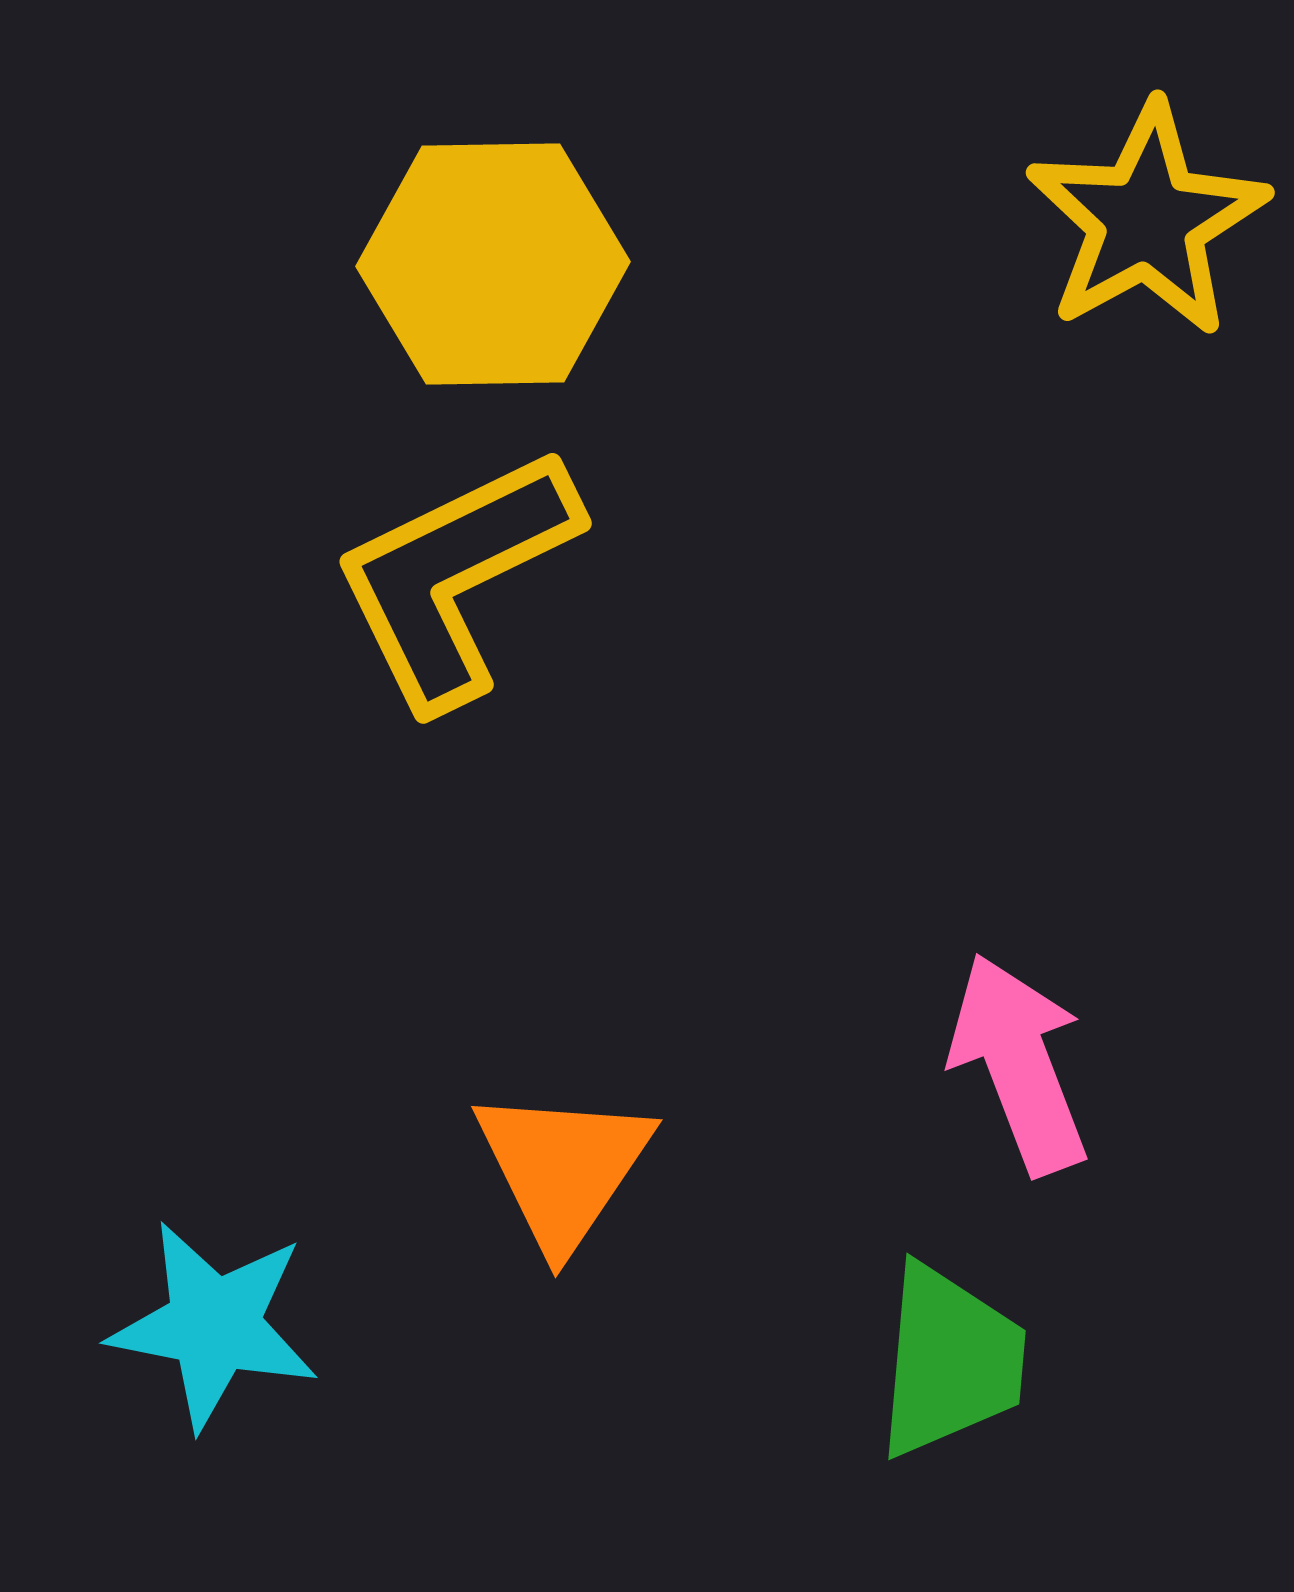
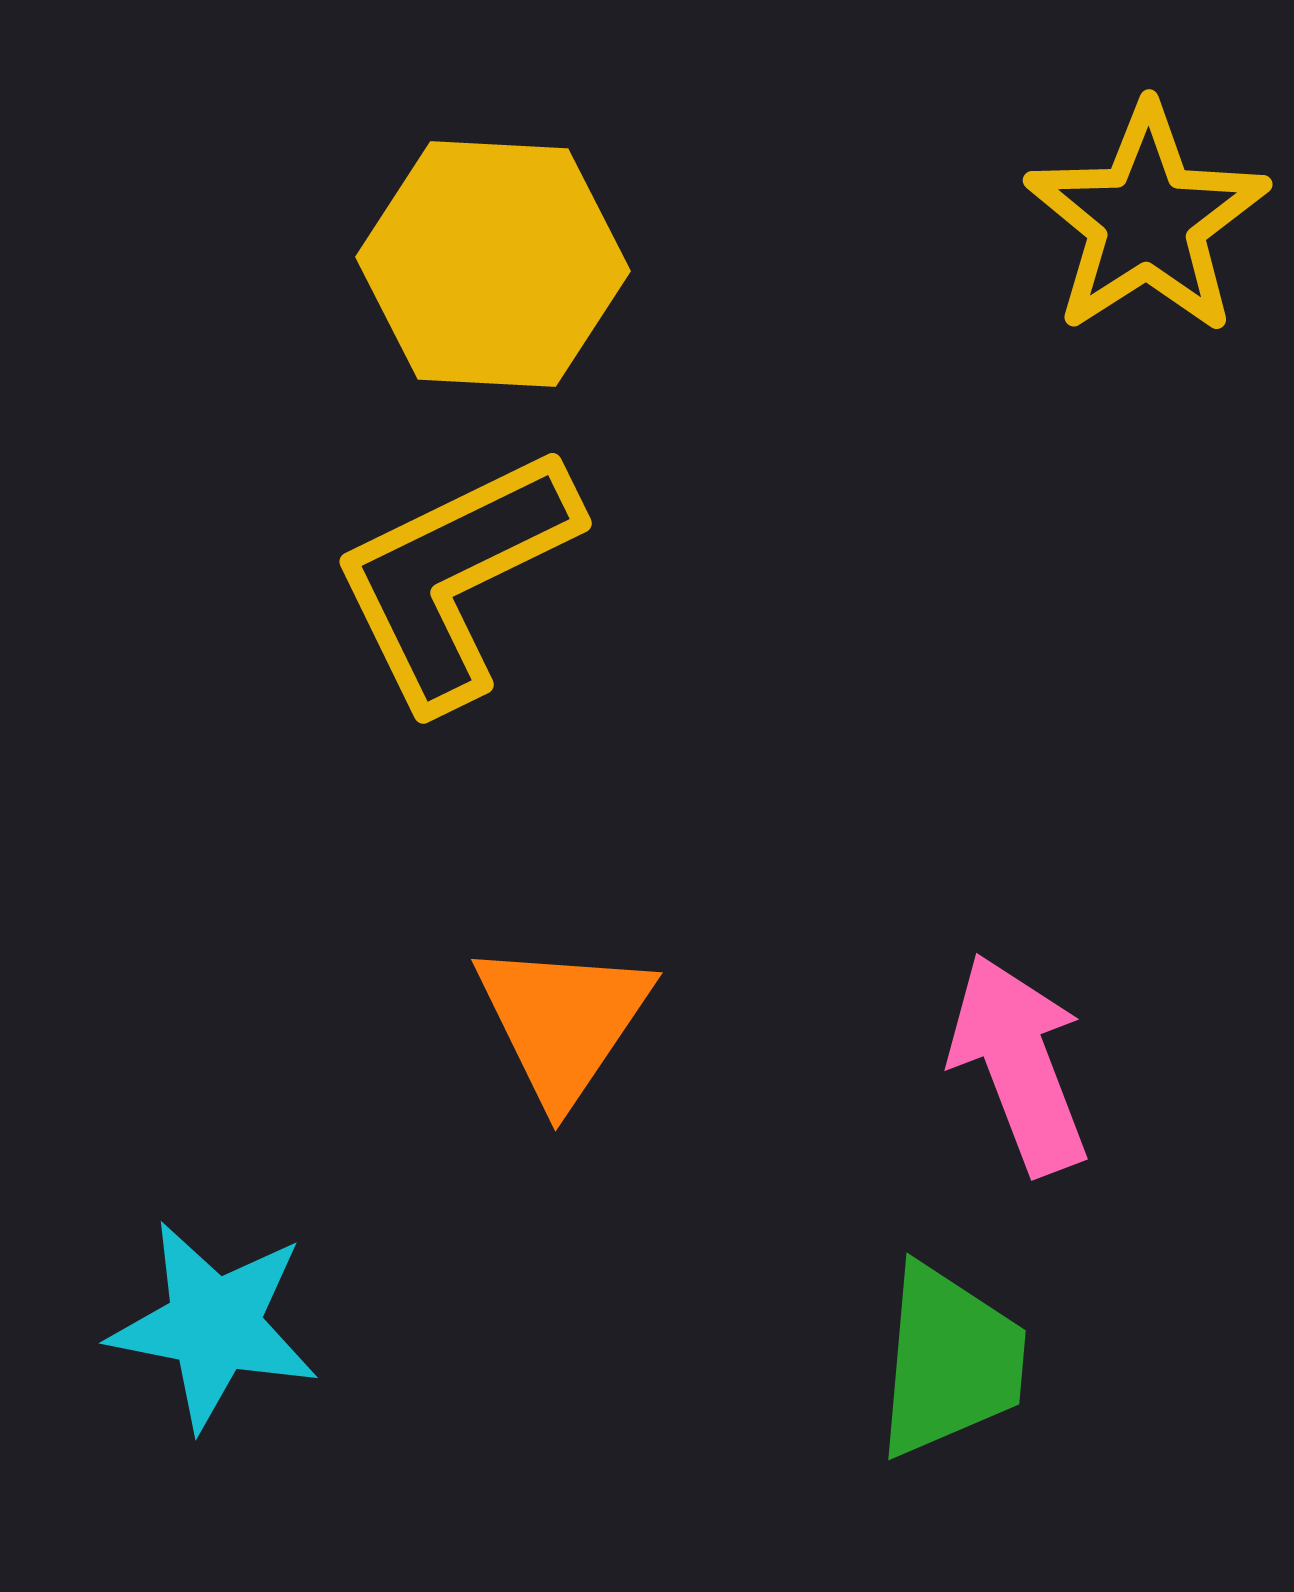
yellow star: rotated 4 degrees counterclockwise
yellow hexagon: rotated 4 degrees clockwise
orange triangle: moved 147 px up
